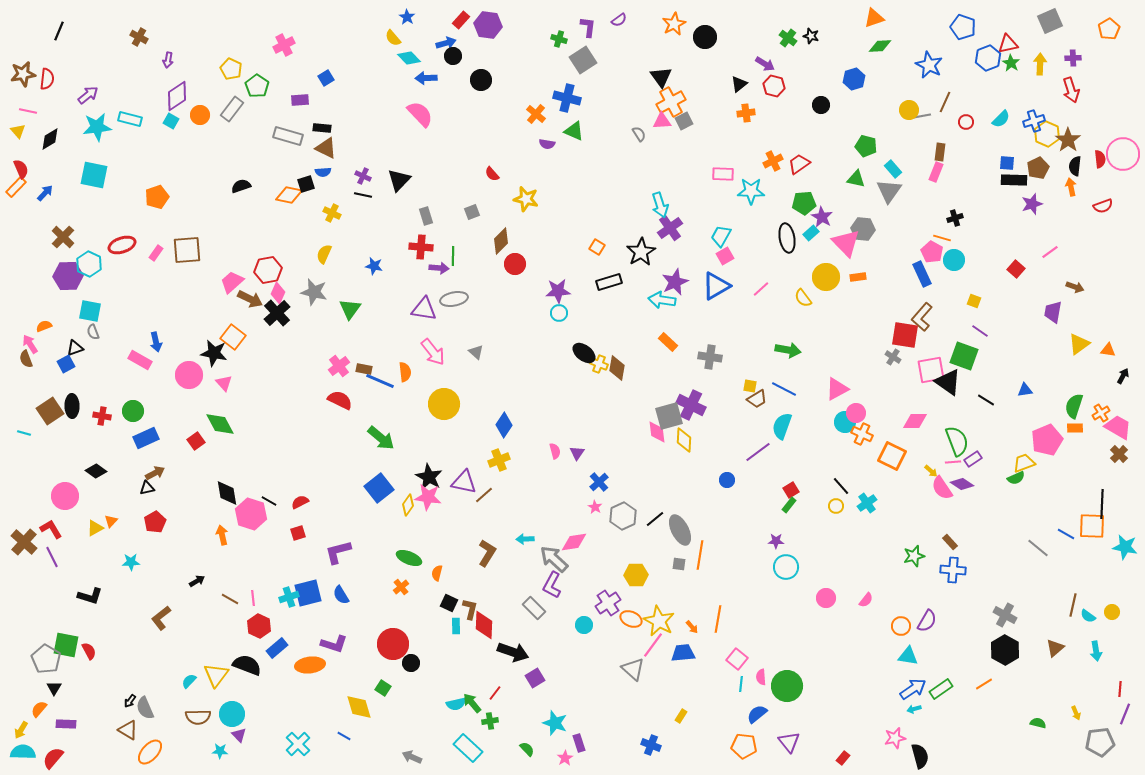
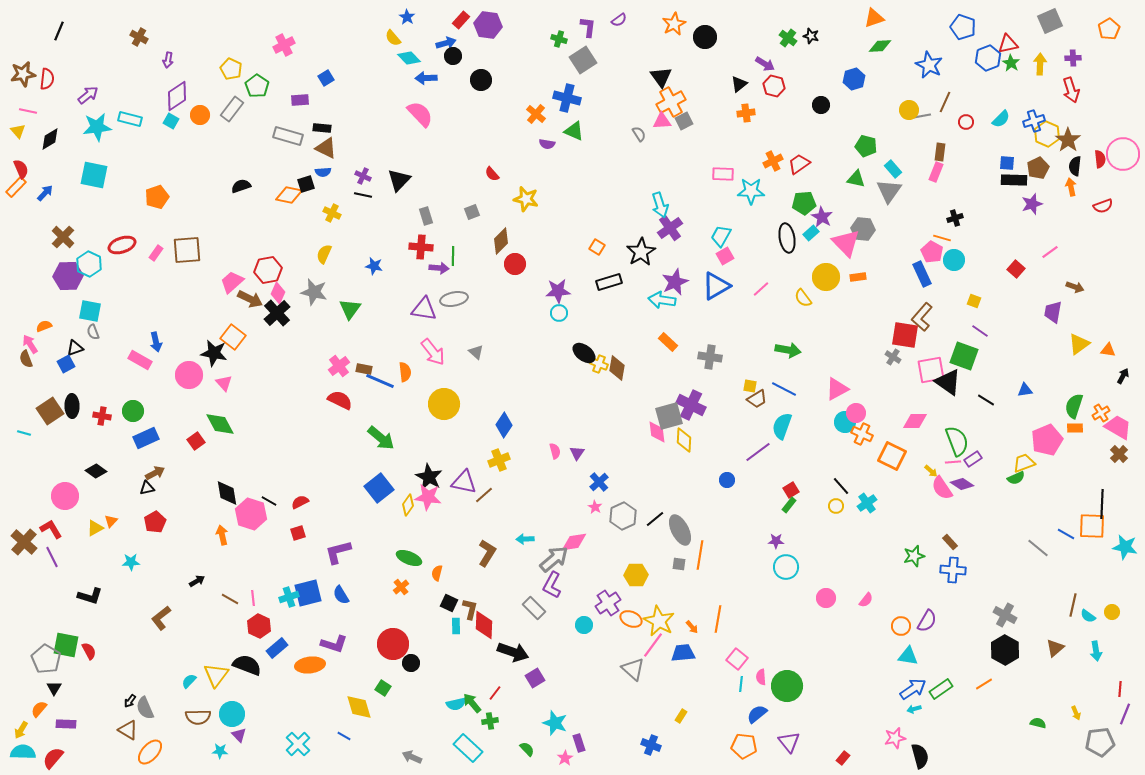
gray arrow at (554, 559): rotated 96 degrees clockwise
